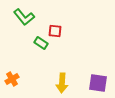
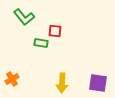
green rectangle: rotated 24 degrees counterclockwise
